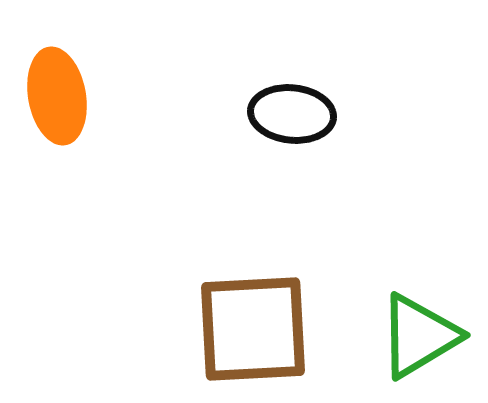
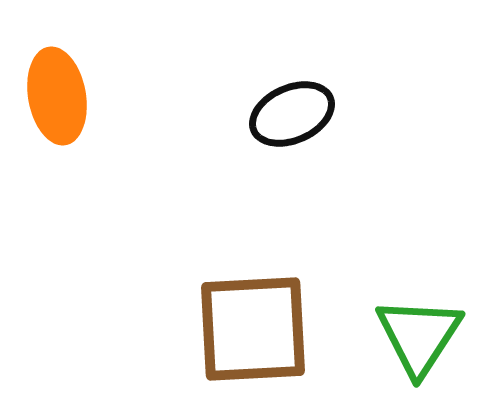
black ellipse: rotated 30 degrees counterclockwise
green triangle: rotated 26 degrees counterclockwise
